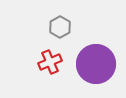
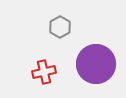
red cross: moved 6 px left, 10 px down; rotated 10 degrees clockwise
